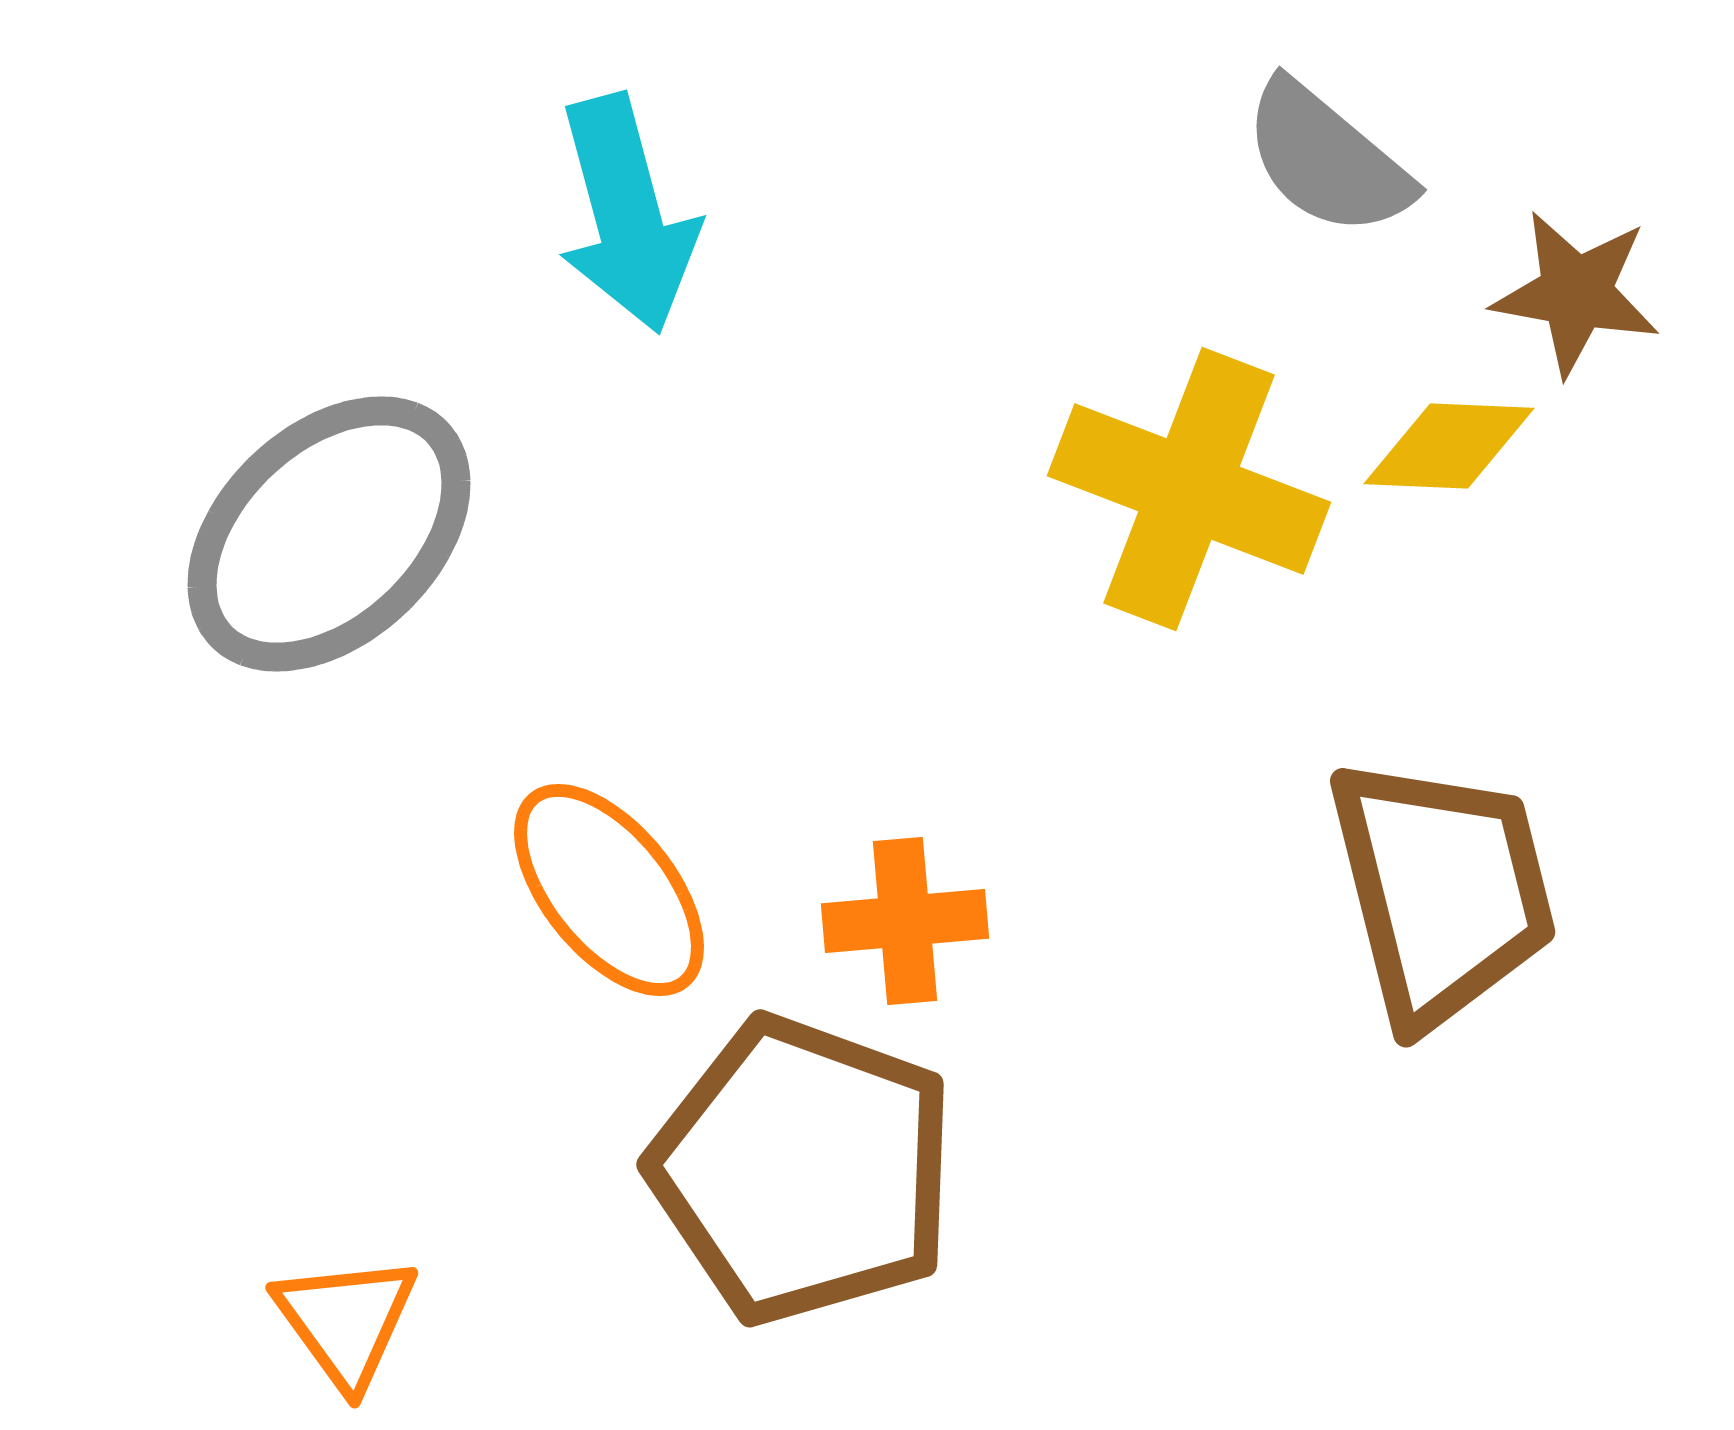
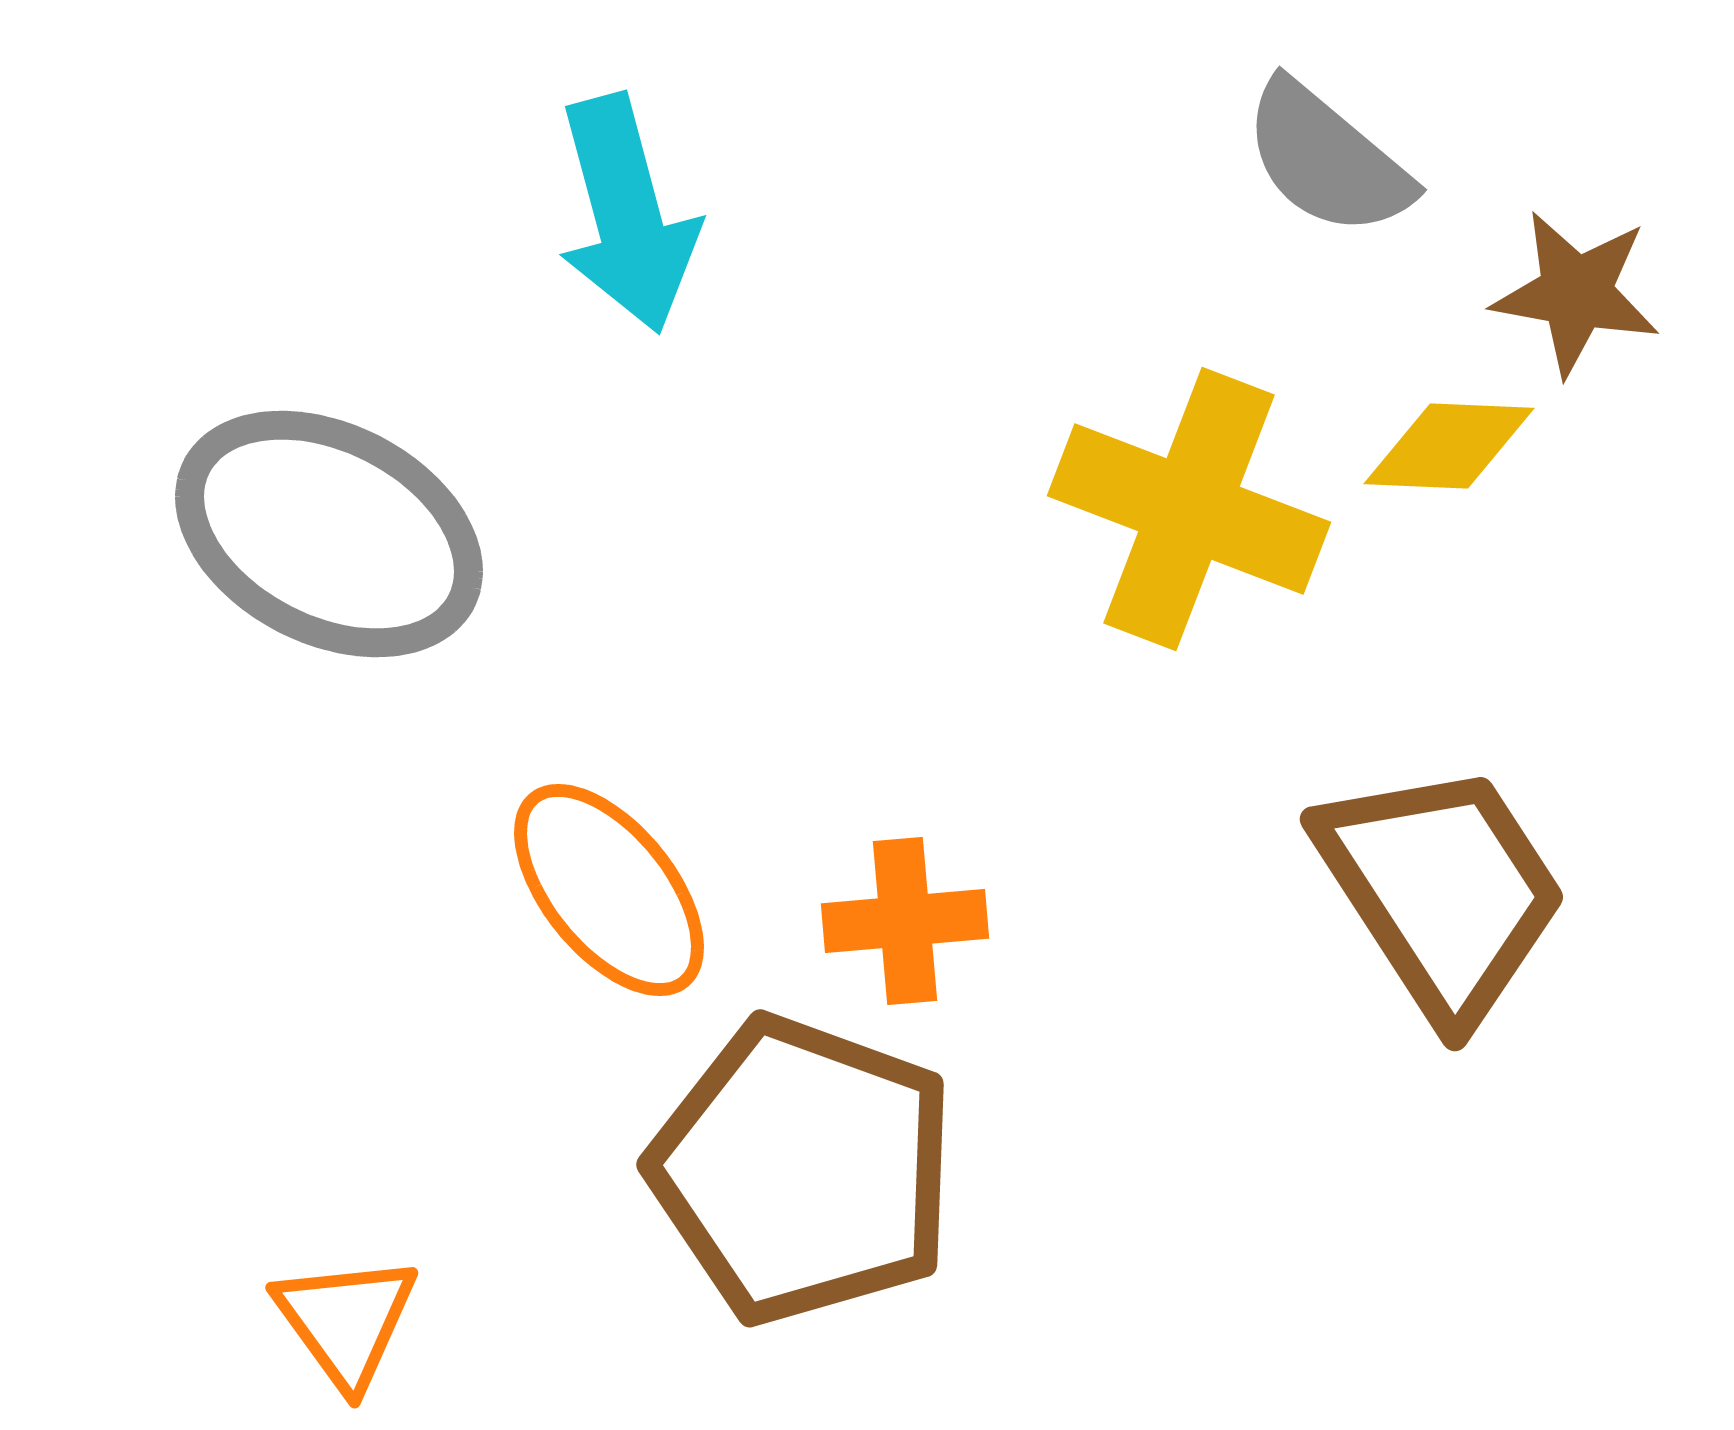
yellow cross: moved 20 px down
gray ellipse: rotated 70 degrees clockwise
brown trapezoid: rotated 19 degrees counterclockwise
